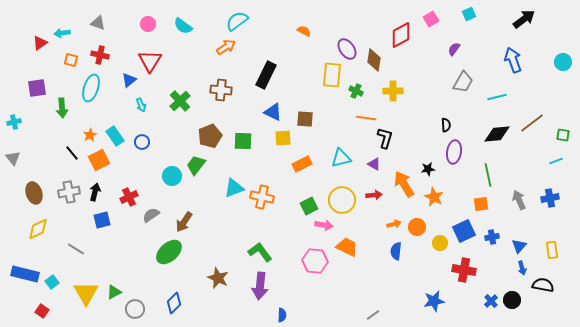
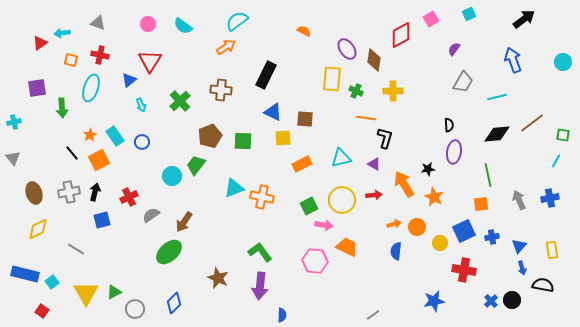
yellow rectangle at (332, 75): moved 4 px down
black semicircle at (446, 125): moved 3 px right
cyan line at (556, 161): rotated 40 degrees counterclockwise
